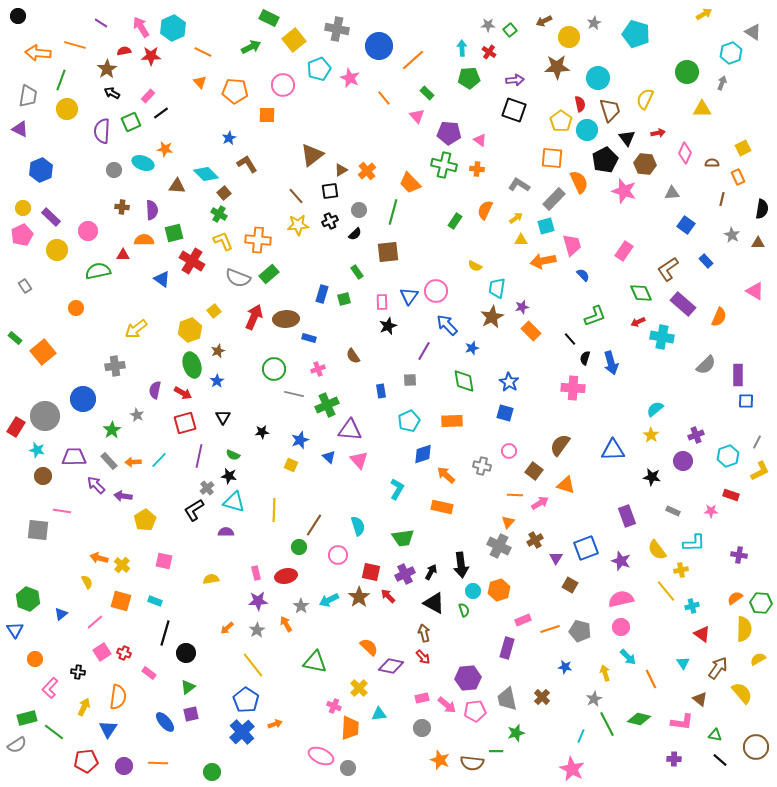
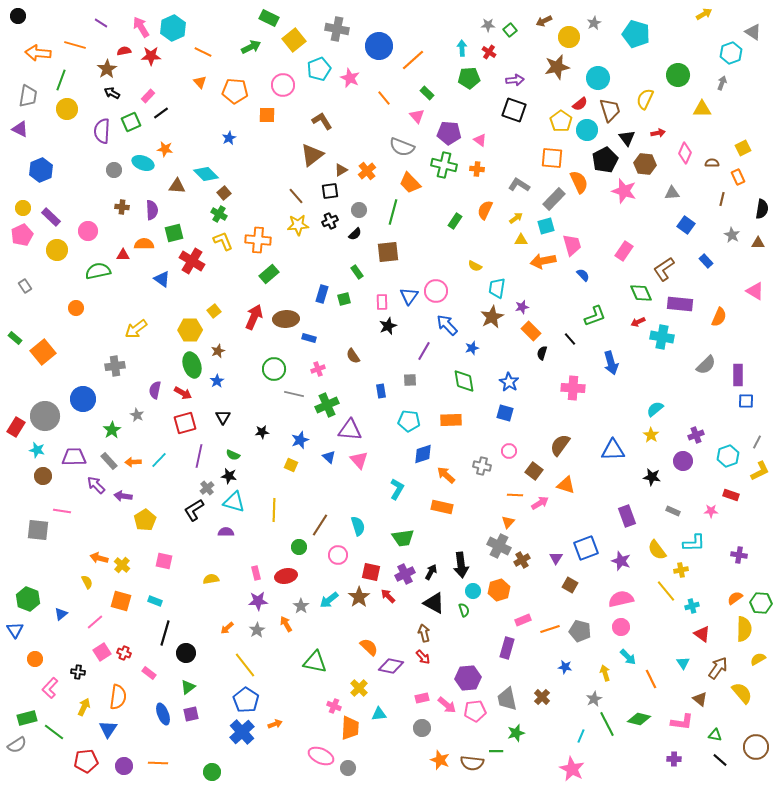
brown star at (557, 67): rotated 10 degrees counterclockwise
green circle at (687, 72): moved 9 px left, 3 px down
red semicircle at (580, 104): rotated 63 degrees clockwise
brown L-shape at (247, 164): moved 75 px right, 43 px up
orange semicircle at (144, 240): moved 4 px down
brown L-shape at (668, 269): moved 4 px left
gray semicircle at (238, 278): moved 164 px right, 131 px up
purple rectangle at (683, 304): moved 3 px left; rotated 35 degrees counterclockwise
yellow hexagon at (190, 330): rotated 20 degrees clockwise
black semicircle at (585, 358): moved 43 px left, 5 px up
cyan pentagon at (409, 421): rotated 30 degrees clockwise
orange rectangle at (452, 421): moved 1 px left, 1 px up
brown line at (314, 525): moved 6 px right
brown cross at (535, 540): moved 13 px left, 20 px down
cyan arrow at (329, 600): rotated 12 degrees counterclockwise
yellow line at (253, 665): moved 8 px left
blue ellipse at (165, 722): moved 2 px left, 8 px up; rotated 20 degrees clockwise
